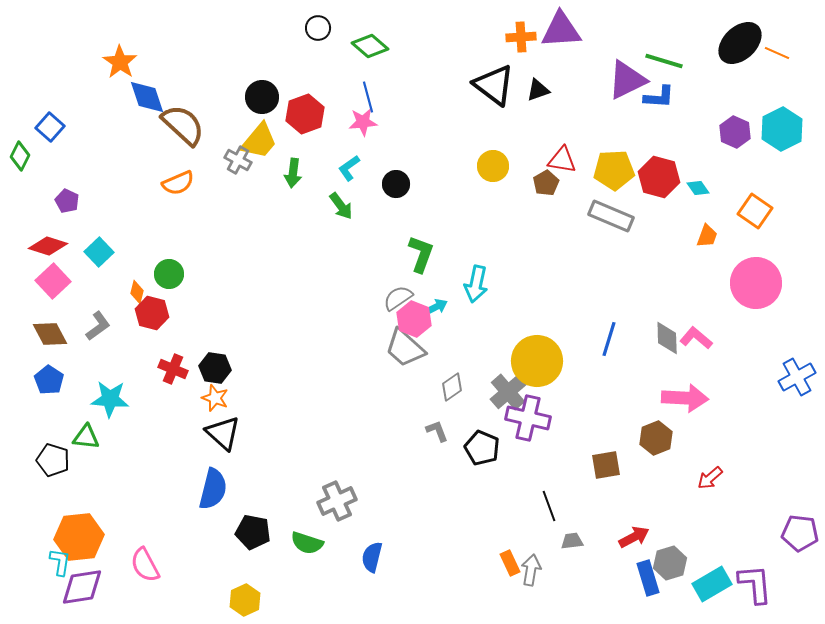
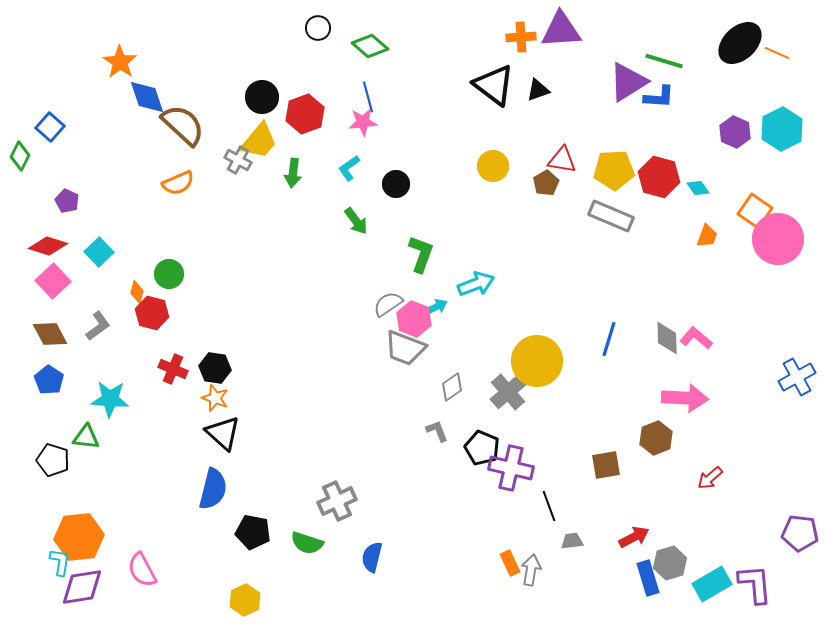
purple triangle at (627, 80): moved 1 px right, 2 px down; rotated 6 degrees counterclockwise
green arrow at (341, 206): moved 15 px right, 15 px down
pink circle at (756, 283): moved 22 px right, 44 px up
cyan arrow at (476, 284): rotated 123 degrees counterclockwise
gray semicircle at (398, 298): moved 10 px left, 6 px down
gray trapezoid at (405, 348): rotated 21 degrees counterclockwise
purple cross at (528, 418): moved 17 px left, 50 px down
pink semicircle at (145, 565): moved 3 px left, 5 px down
